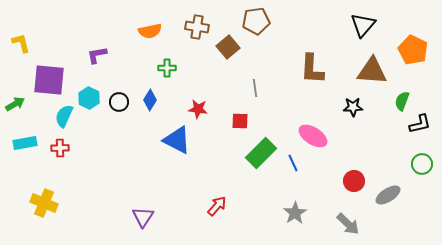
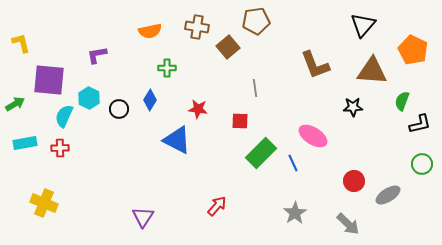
brown L-shape: moved 3 px right, 4 px up; rotated 24 degrees counterclockwise
black circle: moved 7 px down
